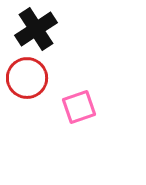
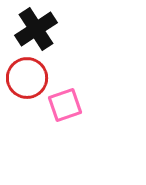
pink square: moved 14 px left, 2 px up
